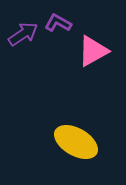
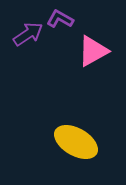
purple L-shape: moved 2 px right, 4 px up
purple arrow: moved 5 px right
